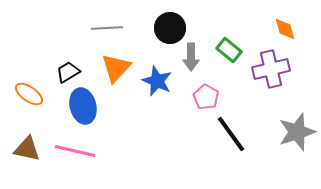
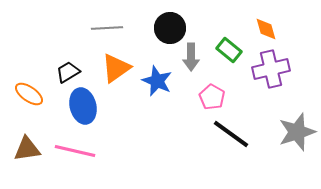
orange diamond: moved 19 px left
orange triangle: rotated 12 degrees clockwise
pink pentagon: moved 6 px right
black line: rotated 18 degrees counterclockwise
brown triangle: rotated 20 degrees counterclockwise
